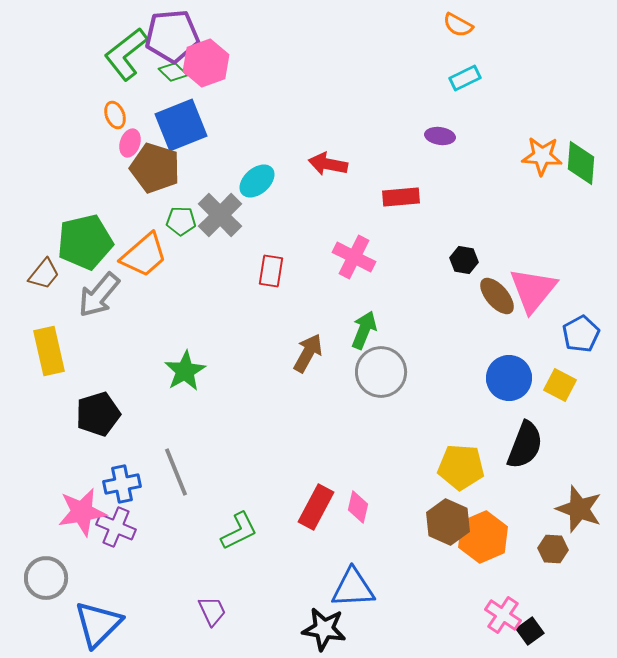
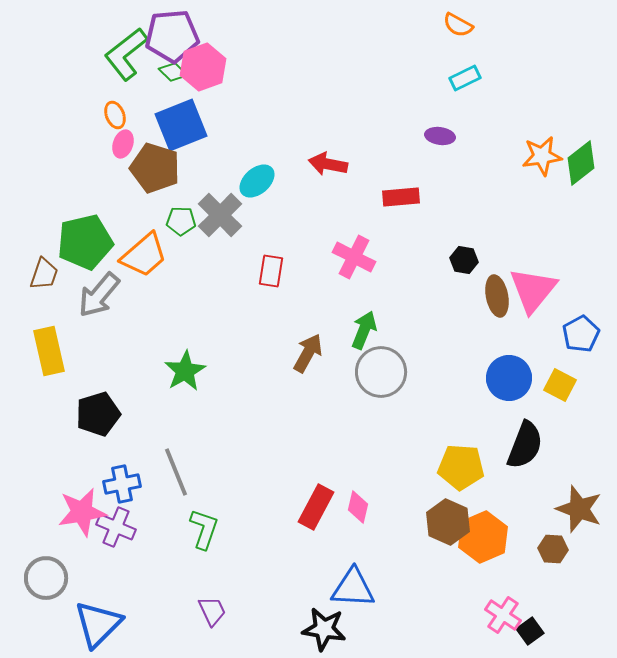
pink hexagon at (206, 63): moved 3 px left, 4 px down
pink ellipse at (130, 143): moved 7 px left, 1 px down
orange star at (542, 156): rotated 12 degrees counterclockwise
green diamond at (581, 163): rotated 48 degrees clockwise
brown trapezoid at (44, 274): rotated 20 degrees counterclockwise
brown ellipse at (497, 296): rotated 30 degrees clockwise
green L-shape at (239, 531): moved 35 px left, 2 px up; rotated 45 degrees counterclockwise
blue triangle at (353, 588): rotated 6 degrees clockwise
